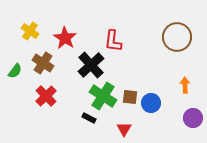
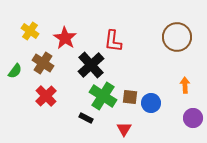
black rectangle: moved 3 px left
